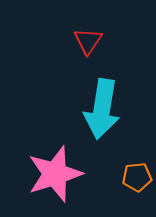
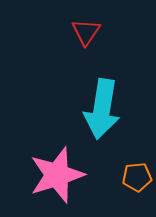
red triangle: moved 2 px left, 9 px up
pink star: moved 2 px right, 1 px down
